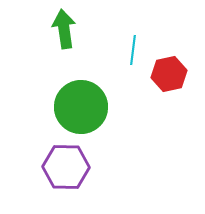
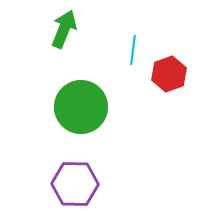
green arrow: rotated 30 degrees clockwise
red hexagon: rotated 8 degrees counterclockwise
purple hexagon: moved 9 px right, 17 px down
